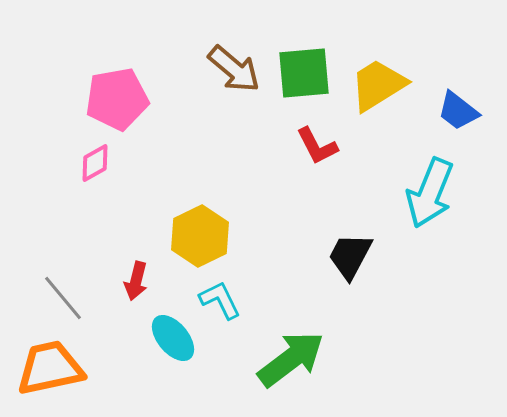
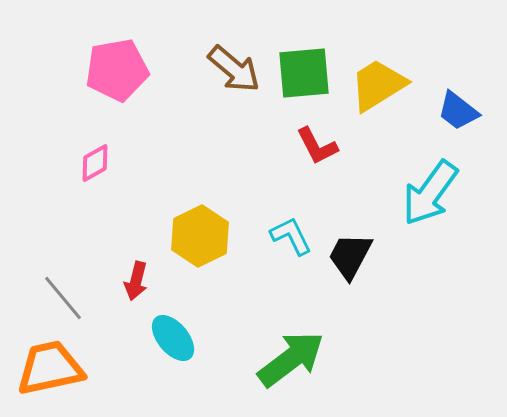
pink pentagon: moved 29 px up
cyan arrow: rotated 14 degrees clockwise
cyan L-shape: moved 71 px right, 64 px up
